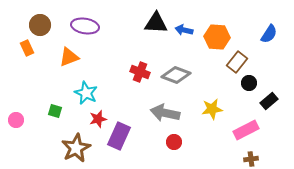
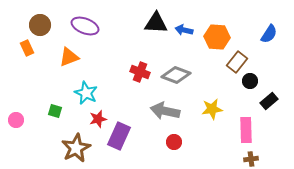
purple ellipse: rotated 12 degrees clockwise
black circle: moved 1 px right, 2 px up
gray arrow: moved 2 px up
pink rectangle: rotated 65 degrees counterclockwise
